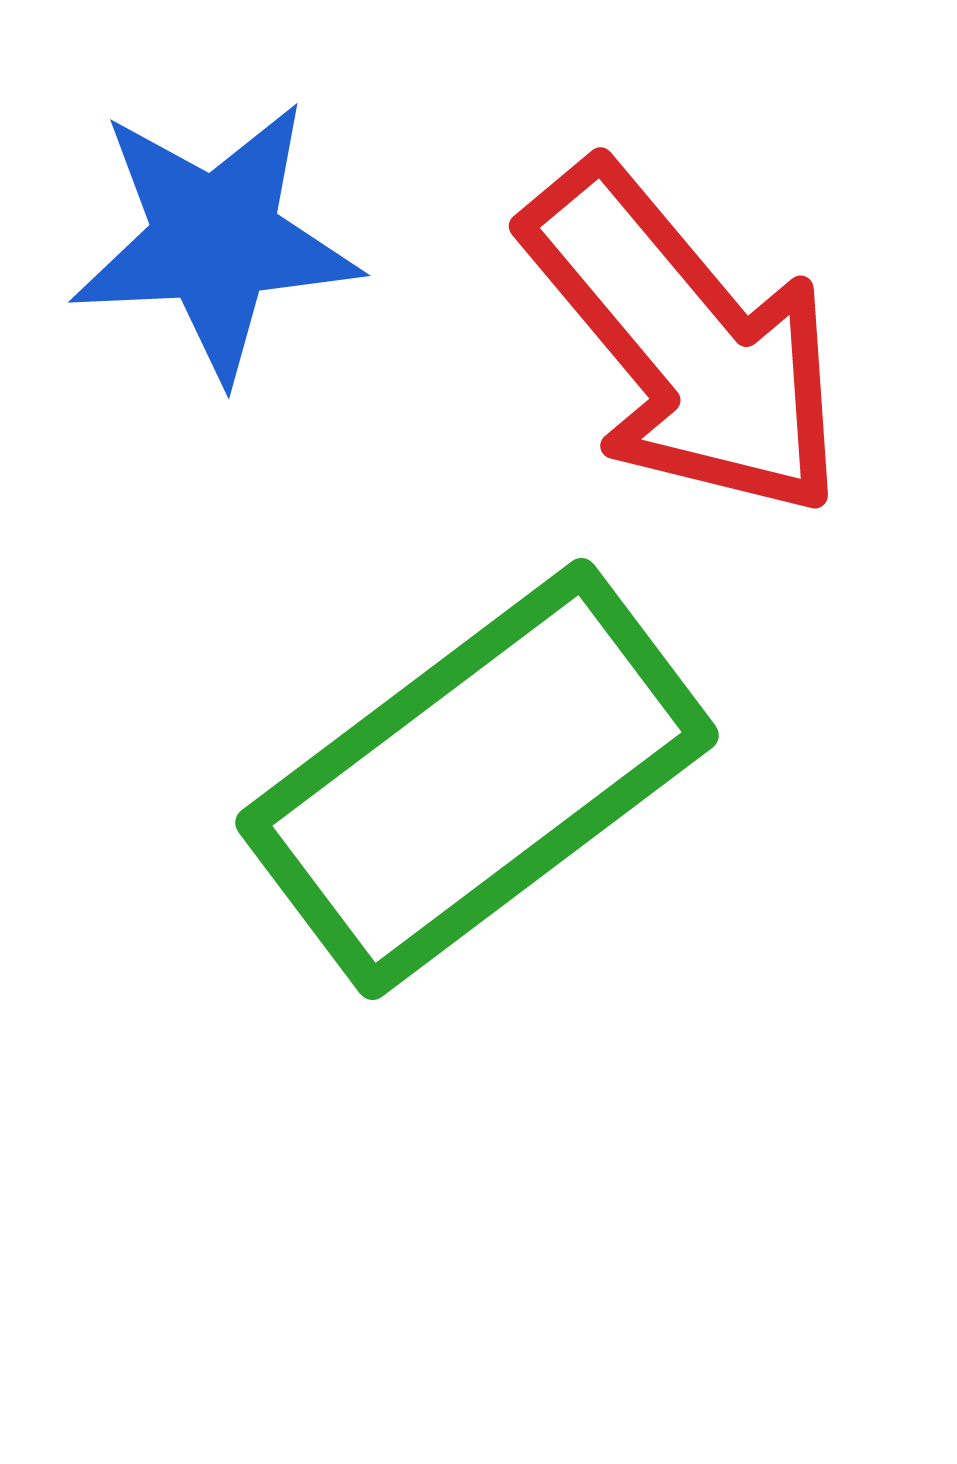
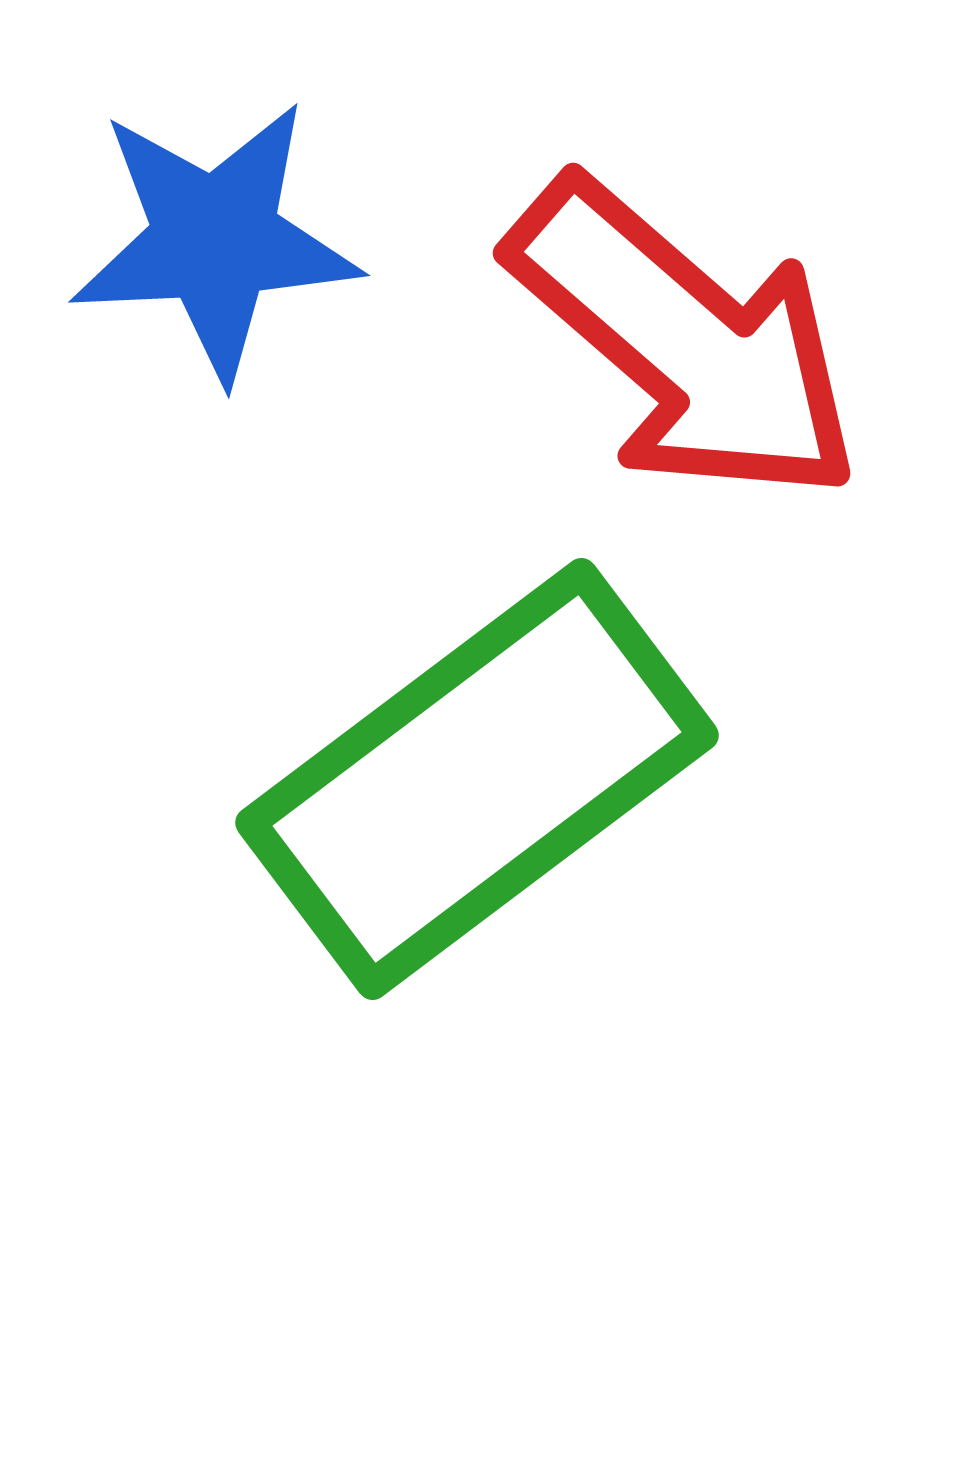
red arrow: rotated 9 degrees counterclockwise
